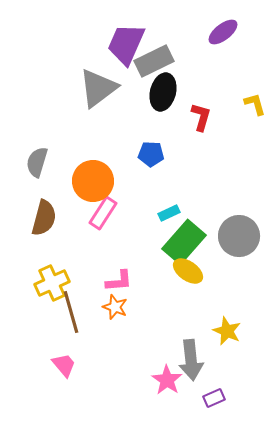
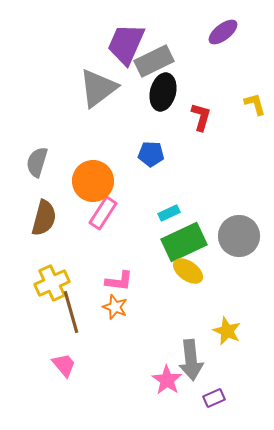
green rectangle: rotated 24 degrees clockwise
pink L-shape: rotated 12 degrees clockwise
